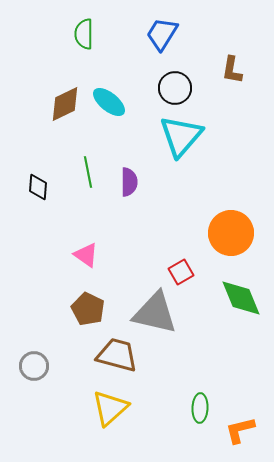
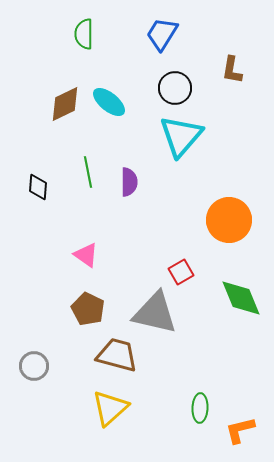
orange circle: moved 2 px left, 13 px up
